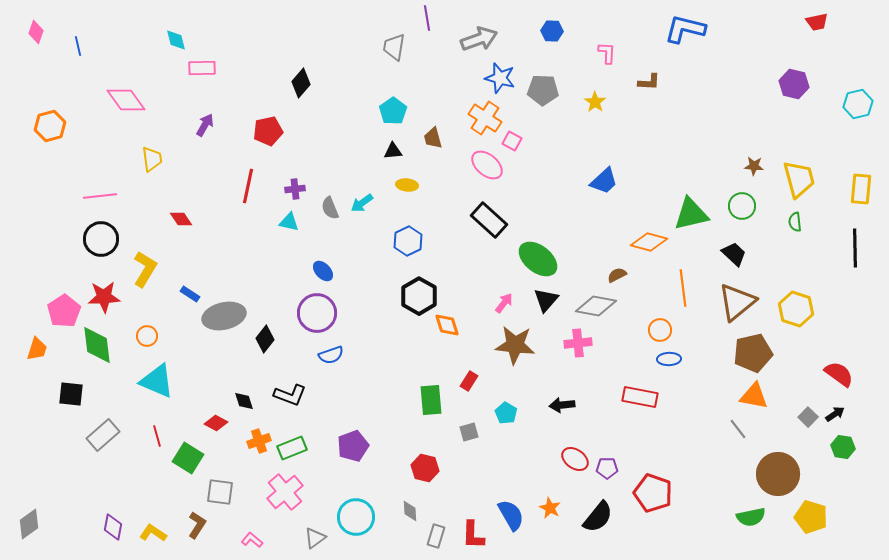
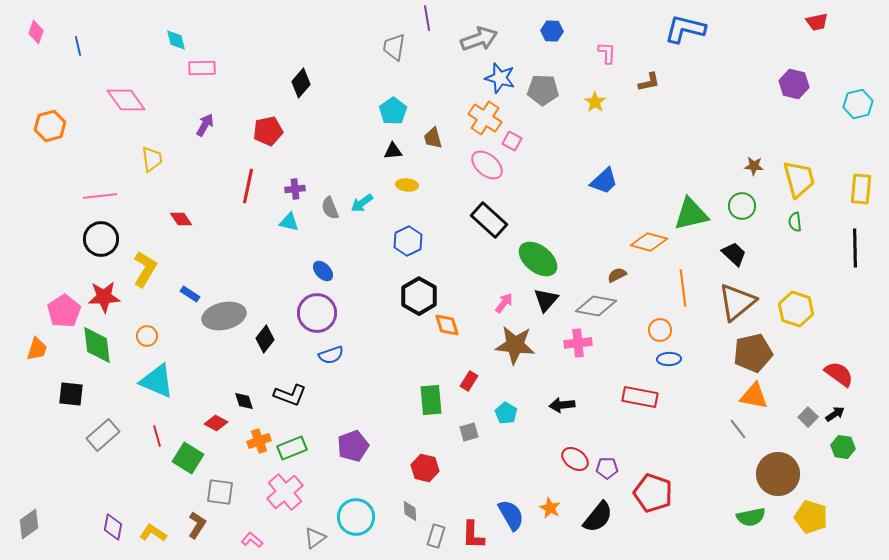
brown L-shape at (649, 82): rotated 15 degrees counterclockwise
